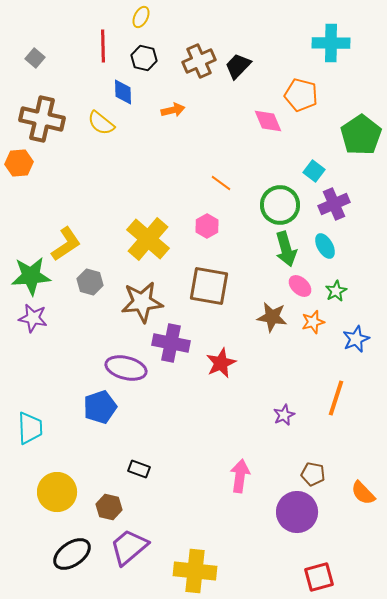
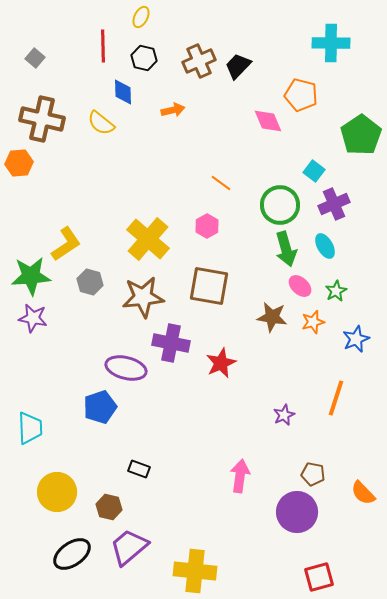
brown star at (142, 302): moved 1 px right, 5 px up
